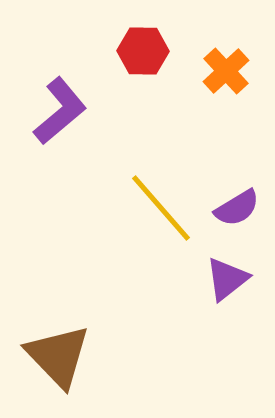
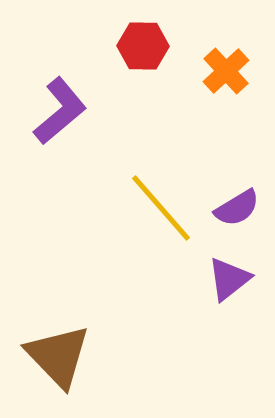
red hexagon: moved 5 px up
purple triangle: moved 2 px right
